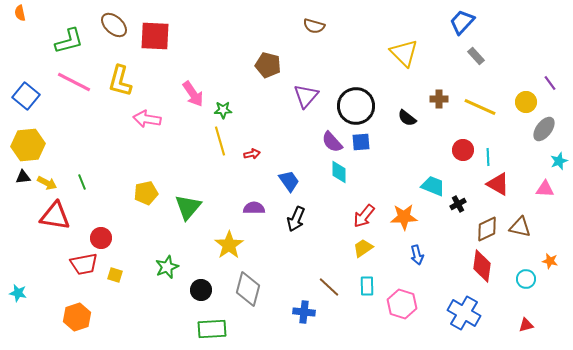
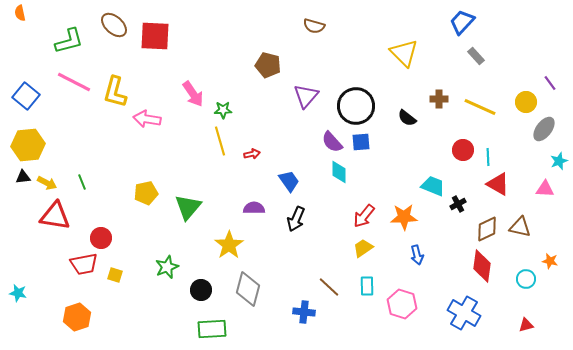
yellow L-shape at (120, 81): moved 5 px left, 11 px down
